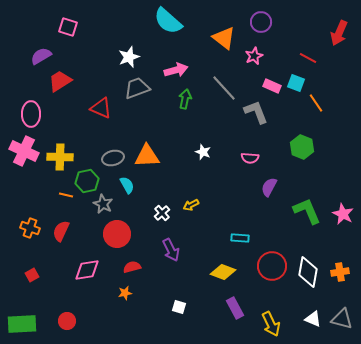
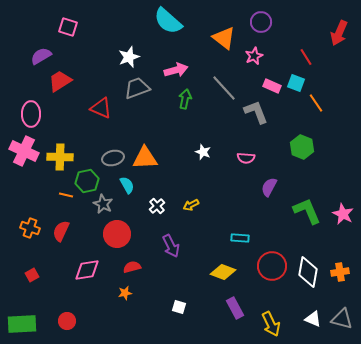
red line at (308, 58): moved 2 px left, 1 px up; rotated 30 degrees clockwise
orange triangle at (147, 156): moved 2 px left, 2 px down
pink semicircle at (250, 158): moved 4 px left
white cross at (162, 213): moved 5 px left, 7 px up
purple arrow at (171, 250): moved 4 px up
